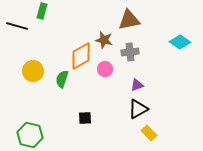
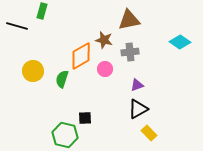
green hexagon: moved 35 px right
